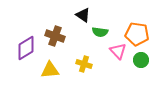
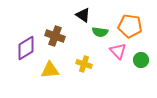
orange pentagon: moved 7 px left, 8 px up
